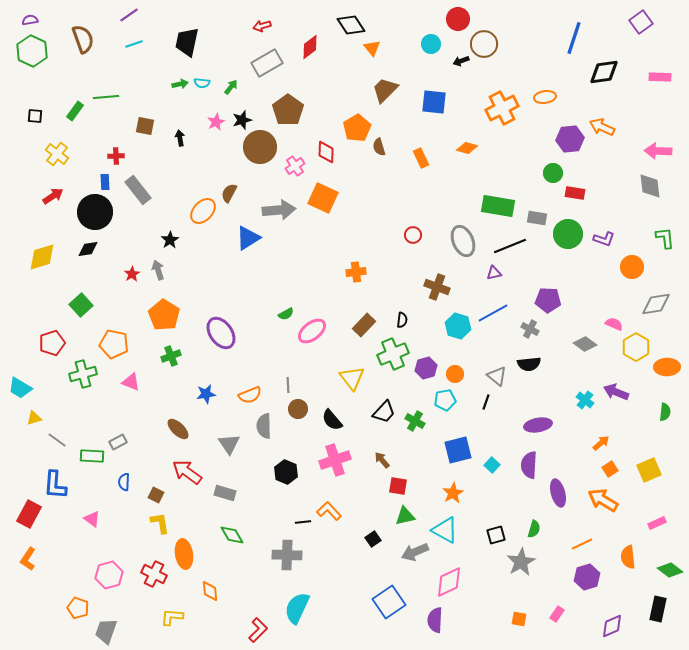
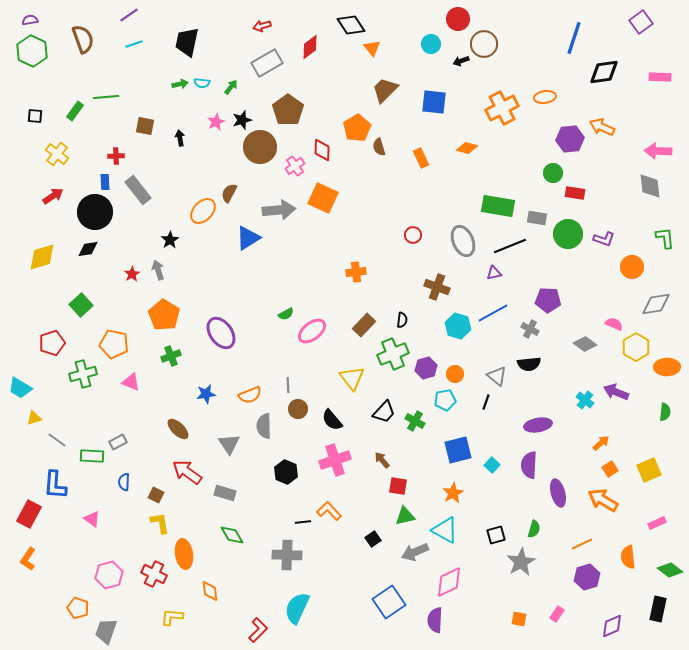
red diamond at (326, 152): moved 4 px left, 2 px up
